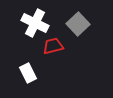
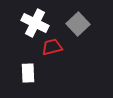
red trapezoid: moved 1 px left, 1 px down
white rectangle: rotated 24 degrees clockwise
